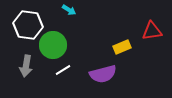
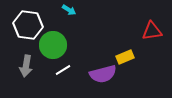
yellow rectangle: moved 3 px right, 10 px down
